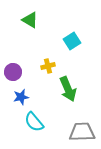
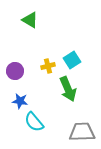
cyan square: moved 19 px down
purple circle: moved 2 px right, 1 px up
blue star: moved 1 px left, 4 px down; rotated 21 degrees clockwise
